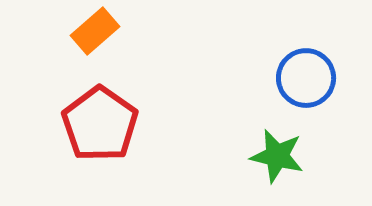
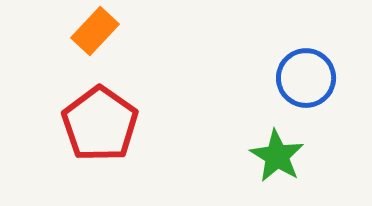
orange rectangle: rotated 6 degrees counterclockwise
green star: rotated 18 degrees clockwise
